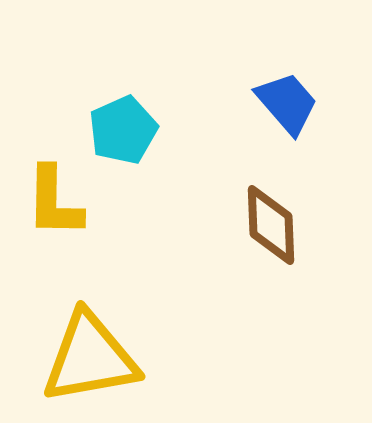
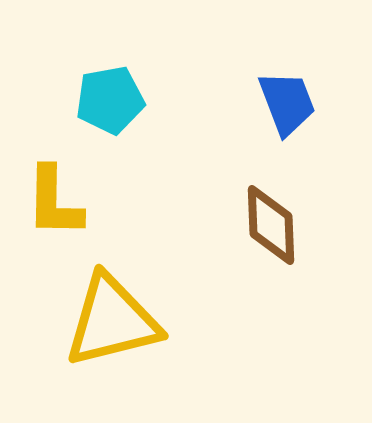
blue trapezoid: rotated 20 degrees clockwise
cyan pentagon: moved 13 px left, 30 px up; rotated 14 degrees clockwise
yellow triangle: moved 22 px right, 37 px up; rotated 4 degrees counterclockwise
